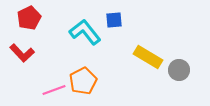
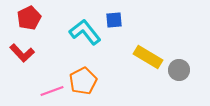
pink line: moved 2 px left, 1 px down
